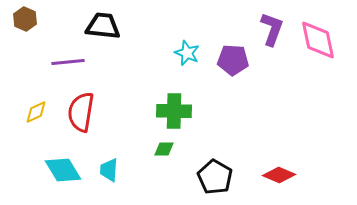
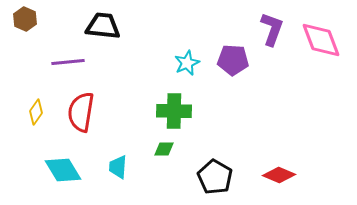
pink diamond: moved 3 px right; rotated 9 degrees counterclockwise
cyan star: moved 10 px down; rotated 25 degrees clockwise
yellow diamond: rotated 30 degrees counterclockwise
cyan trapezoid: moved 9 px right, 3 px up
